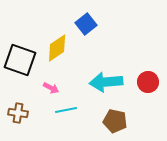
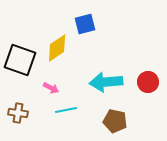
blue square: moved 1 px left; rotated 25 degrees clockwise
